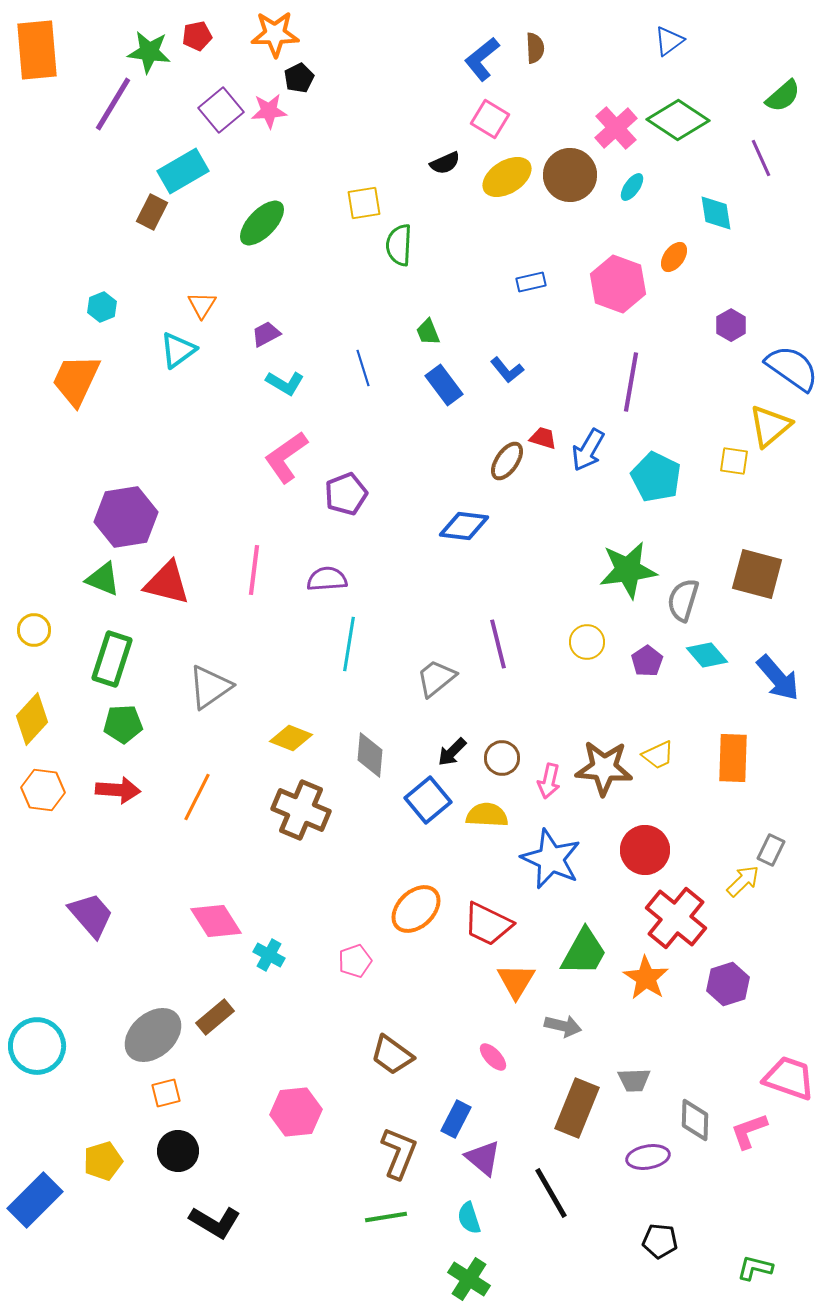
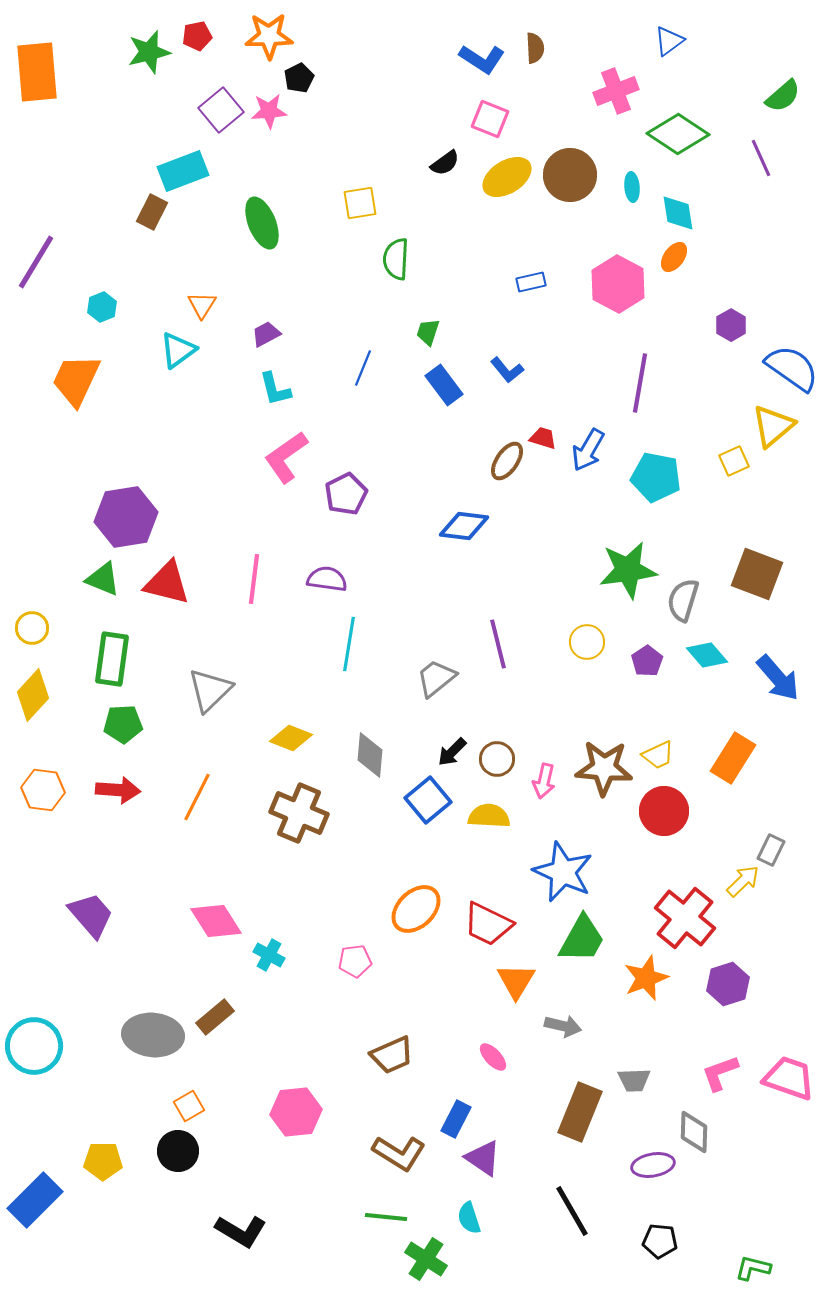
orange star at (275, 34): moved 6 px left, 2 px down
orange rectangle at (37, 50): moved 22 px down
green star at (149, 52): rotated 21 degrees counterclockwise
blue L-shape at (482, 59): rotated 108 degrees counterclockwise
purple line at (113, 104): moved 77 px left, 158 px down
pink square at (490, 119): rotated 9 degrees counterclockwise
green diamond at (678, 120): moved 14 px down
pink cross at (616, 128): moved 37 px up; rotated 21 degrees clockwise
black semicircle at (445, 163): rotated 12 degrees counterclockwise
cyan rectangle at (183, 171): rotated 9 degrees clockwise
cyan ellipse at (632, 187): rotated 40 degrees counterclockwise
yellow square at (364, 203): moved 4 px left
cyan diamond at (716, 213): moved 38 px left
green ellipse at (262, 223): rotated 66 degrees counterclockwise
green semicircle at (399, 245): moved 3 px left, 14 px down
pink hexagon at (618, 284): rotated 8 degrees clockwise
green trapezoid at (428, 332): rotated 40 degrees clockwise
blue line at (363, 368): rotated 39 degrees clockwise
purple line at (631, 382): moved 9 px right, 1 px down
cyan L-shape at (285, 383): moved 10 px left, 6 px down; rotated 45 degrees clockwise
yellow triangle at (770, 426): moved 3 px right
yellow square at (734, 461): rotated 32 degrees counterclockwise
cyan pentagon at (656, 477): rotated 15 degrees counterclockwise
purple pentagon at (346, 494): rotated 6 degrees counterclockwise
pink line at (254, 570): moved 9 px down
brown square at (757, 574): rotated 6 degrees clockwise
purple semicircle at (327, 579): rotated 12 degrees clockwise
yellow circle at (34, 630): moved 2 px left, 2 px up
green rectangle at (112, 659): rotated 10 degrees counterclockwise
gray triangle at (210, 687): moved 3 px down; rotated 9 degrees counterclockwise
yellow diamond at (32, 719): moved 1 px right, 24 px up
brown circle at (502, 758): moved 5 px left, 1 px down
orange rectangle at (733, 758): rotated 30 degrees clockwise
pink arrow at (549, 781): moved 5 px left
brown cross at (301, 810): moved 2 px left, 3 px down
yellow semicircle at (487, 815): moved 2 px right, 1 px down
red circle at (645, 850): moved 19 px right, 39 px up
blue star at (551, 859): moved 12 px right, 13 px down
red cross at (676, 918): moved 9 px right
green trapezoid at (584, 952): moved 2 px left, 13 px up
pink pentagon at (355, 961): rotated 12 degrees clockwise
orange star at (646, 978): rotated 18 degrees clockwise
gray ellipse at (153, 1035): rotated 46 degrees clockwise
cyan circle at (37, 1046): moved 3 px left
brown trapezoid at (392, 1055): rotated 60 degrees counterclockwise
orange square at (166, 1093): moved 23 px right, 13 px down; rotated 16 degrees counterclockwise
brown rectangle at (577, 1108): moved 3 px right, 4 px down
gray diamond at (695, 1120): moved 1 px left, 12 px down
pink L-shape at (749, 1131): moved 29 px left, 58 px up
brown L-shape at (399, 1153): rotated 100 degrees clockwise
purple ellipse at (648, 1157): moved 5 px right, 8 px down
purple triangle at (483, 1158): rotated 6 degrees counterclockwise
yellow pentagon at (103, 1161): rotated 18 degrees clockwise
black line at (551, 1193): moved 21 px right, 18 px down
green line at (386, 1217): rotated 15 degrees clockwise
black L-shape at (215, 1222): moved 26 px right, 9 px down
green L-shape at (755, 1268): moved 2 px left
green cross at (469, 1279): moved 43 px left, 20 px up
